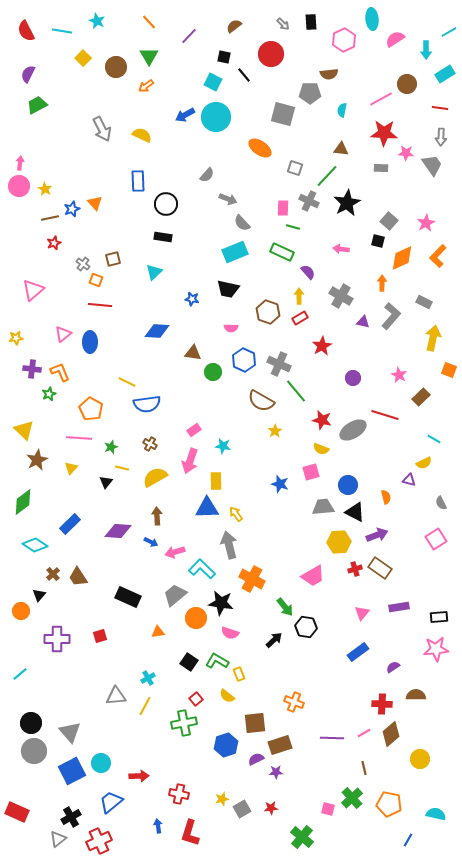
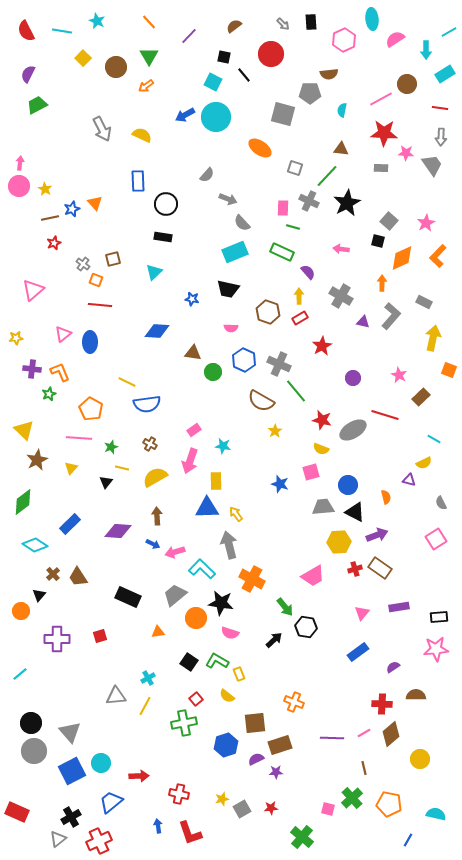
blue arrow at (151, 542): moved 2 px right, 2 px down
red L-shape at (190, 833): rotated 36 degrees counterclockwise
